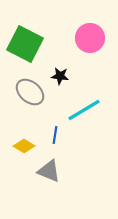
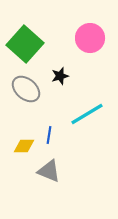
green square: rotated 15 degrees clockwise
black star: rotated 24 degrees counterclockwise
gray ellipse: moved 4 px left, 3 px up
cyan line: moved 3 px right, 4 px down
blue line: moved 6 px left
yellow diamond: rotated 30 degrees counterclockwise
